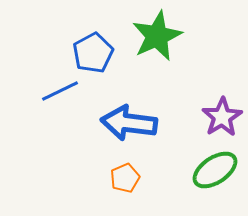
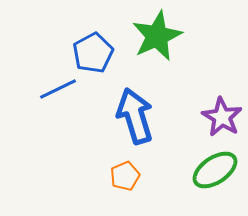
blue line: moved 2 px left, 2 px up
purple star: rotated 9 degrees counterclockwise
blue arrow: moved 6 px right, 7 px up; rotated 66 degrees clockwise
orange pentagon: moved 2 px up
